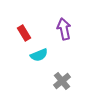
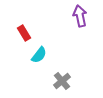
purple arrow: moved 16 px right, 13 px up
cyan semicircle: rotated 30 degrees counterclockwise
